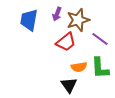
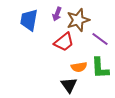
red trapezoid: moved 2 px left
